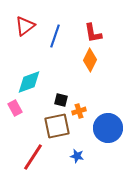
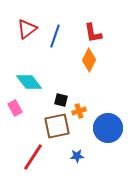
red triangle: moved 2 px right, 3 px down
orange diamond: moved 1 px left
cyan diamond: rotated 72 degrees clockwise
blue star: rotated 16 degrees counterclockwise
